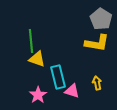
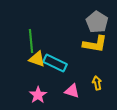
gray pentagon: moved 4 px left, 3 px down
yellow L-shape: moved 2 px left, 1 px down
cyan rectangle: moved 3 px left, 14 px up; rotated 50 degrees counterclockwise
